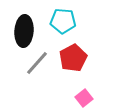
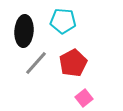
red pentagon: moved 5 px down
gray line: moved 1 px left
